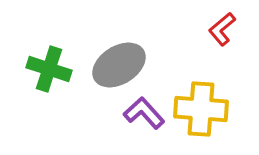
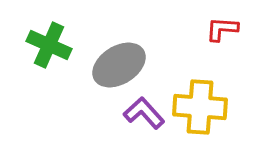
red L-shape: rotated 44 degrees clockwise
green cross: moved 24 px up; rotated 6 degrees clockwise
yellow cross: moved 1 px left, 2 px up
